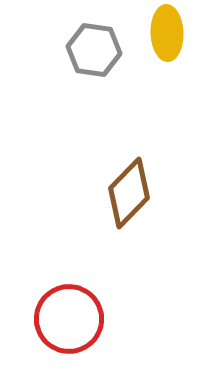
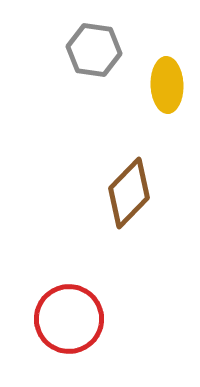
yellow ellipse: moved 52 px down
